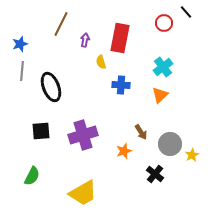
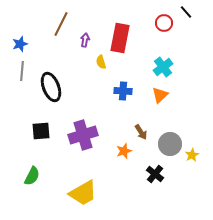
blue cross: moved 2 px right, 6 px down
